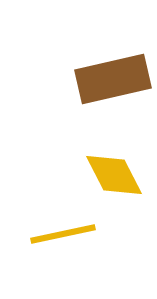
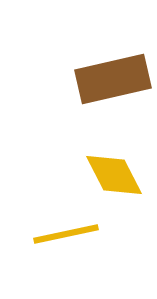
yellow line: moved 3 px right
